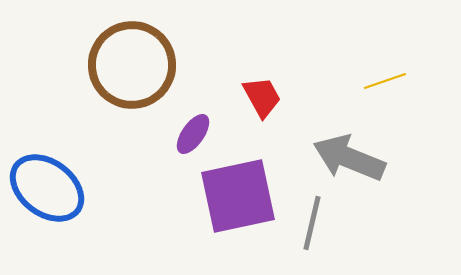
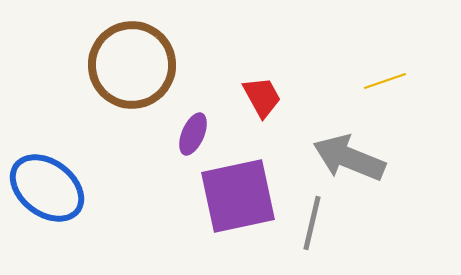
purple ellipse: rotated 12 degrees counterclockwise
